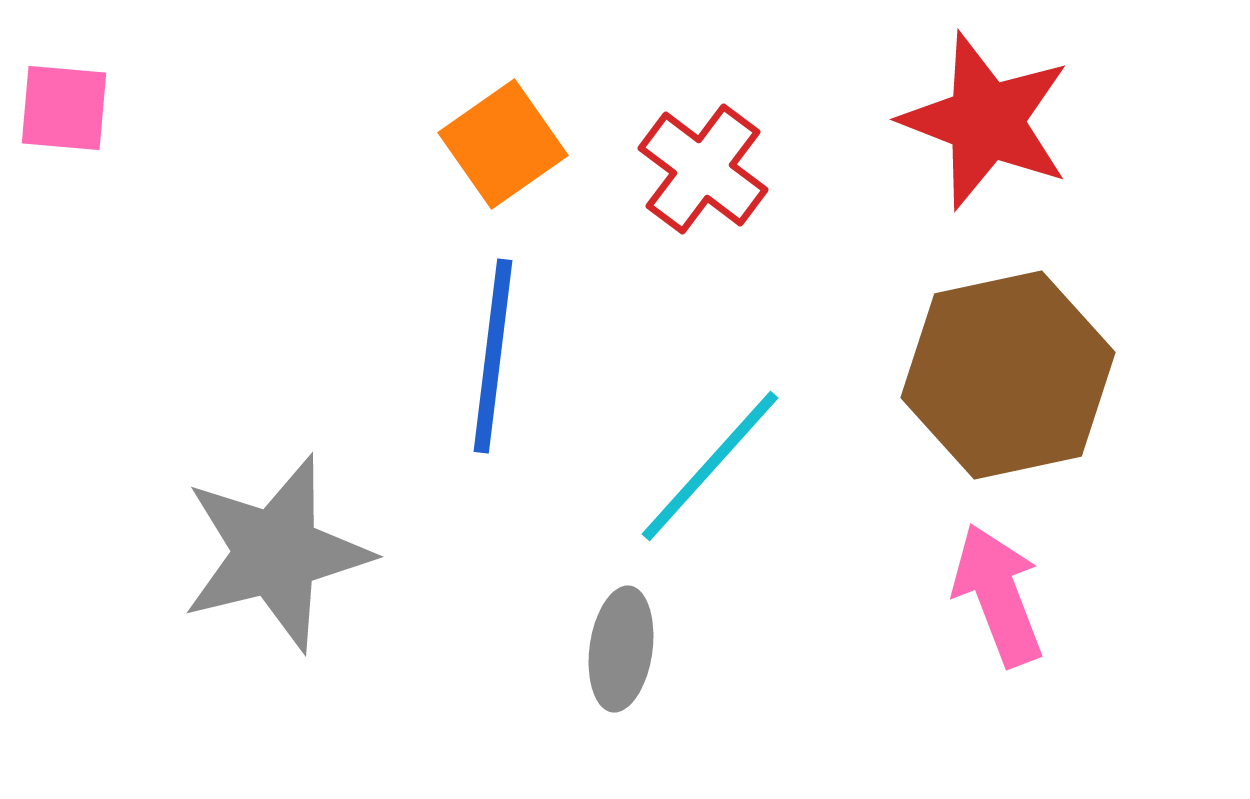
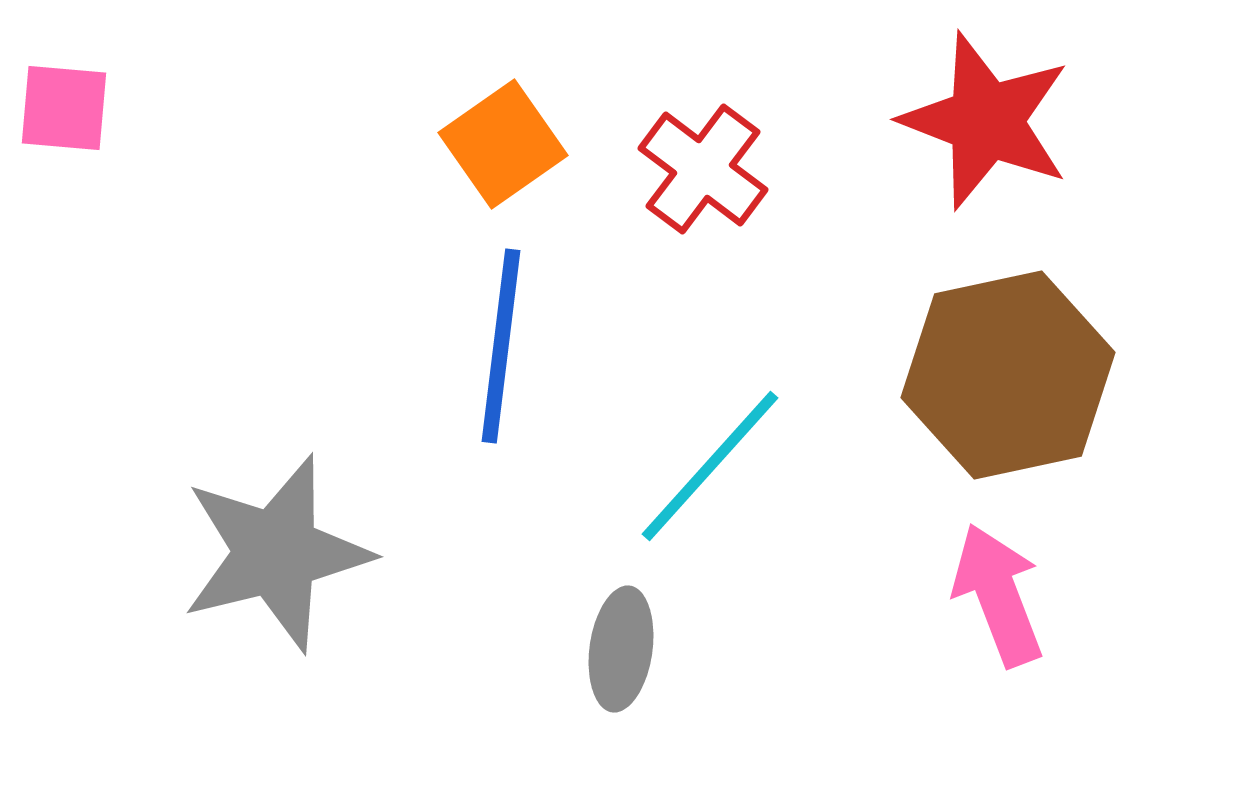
blue line: moved 8 px right, 10 px up
